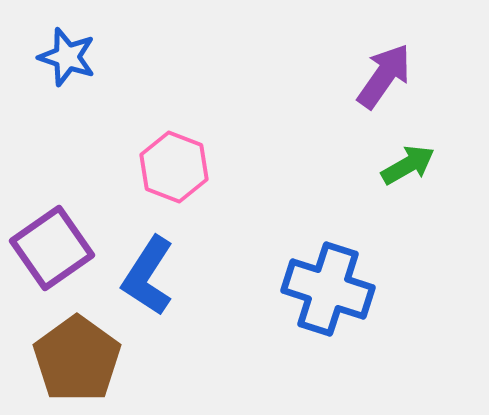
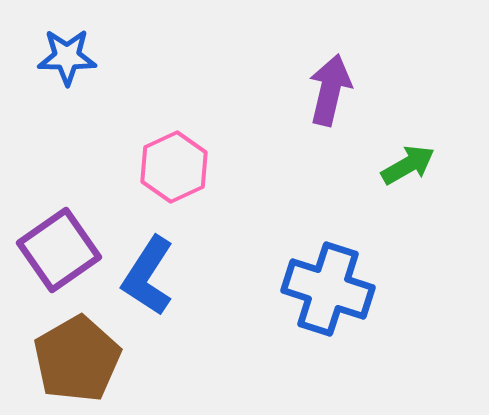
blue star: rotated 18 degrees counterclockwise
purple arrow: moved 54 px left, 14 px down; rotated 22 degrees counterclockwise
pink hexagon: rotated 14 degrees clockwise
purple square: moved 7 px right, 2 px down
brown pentagon: rotated 6 degrees clockwise
